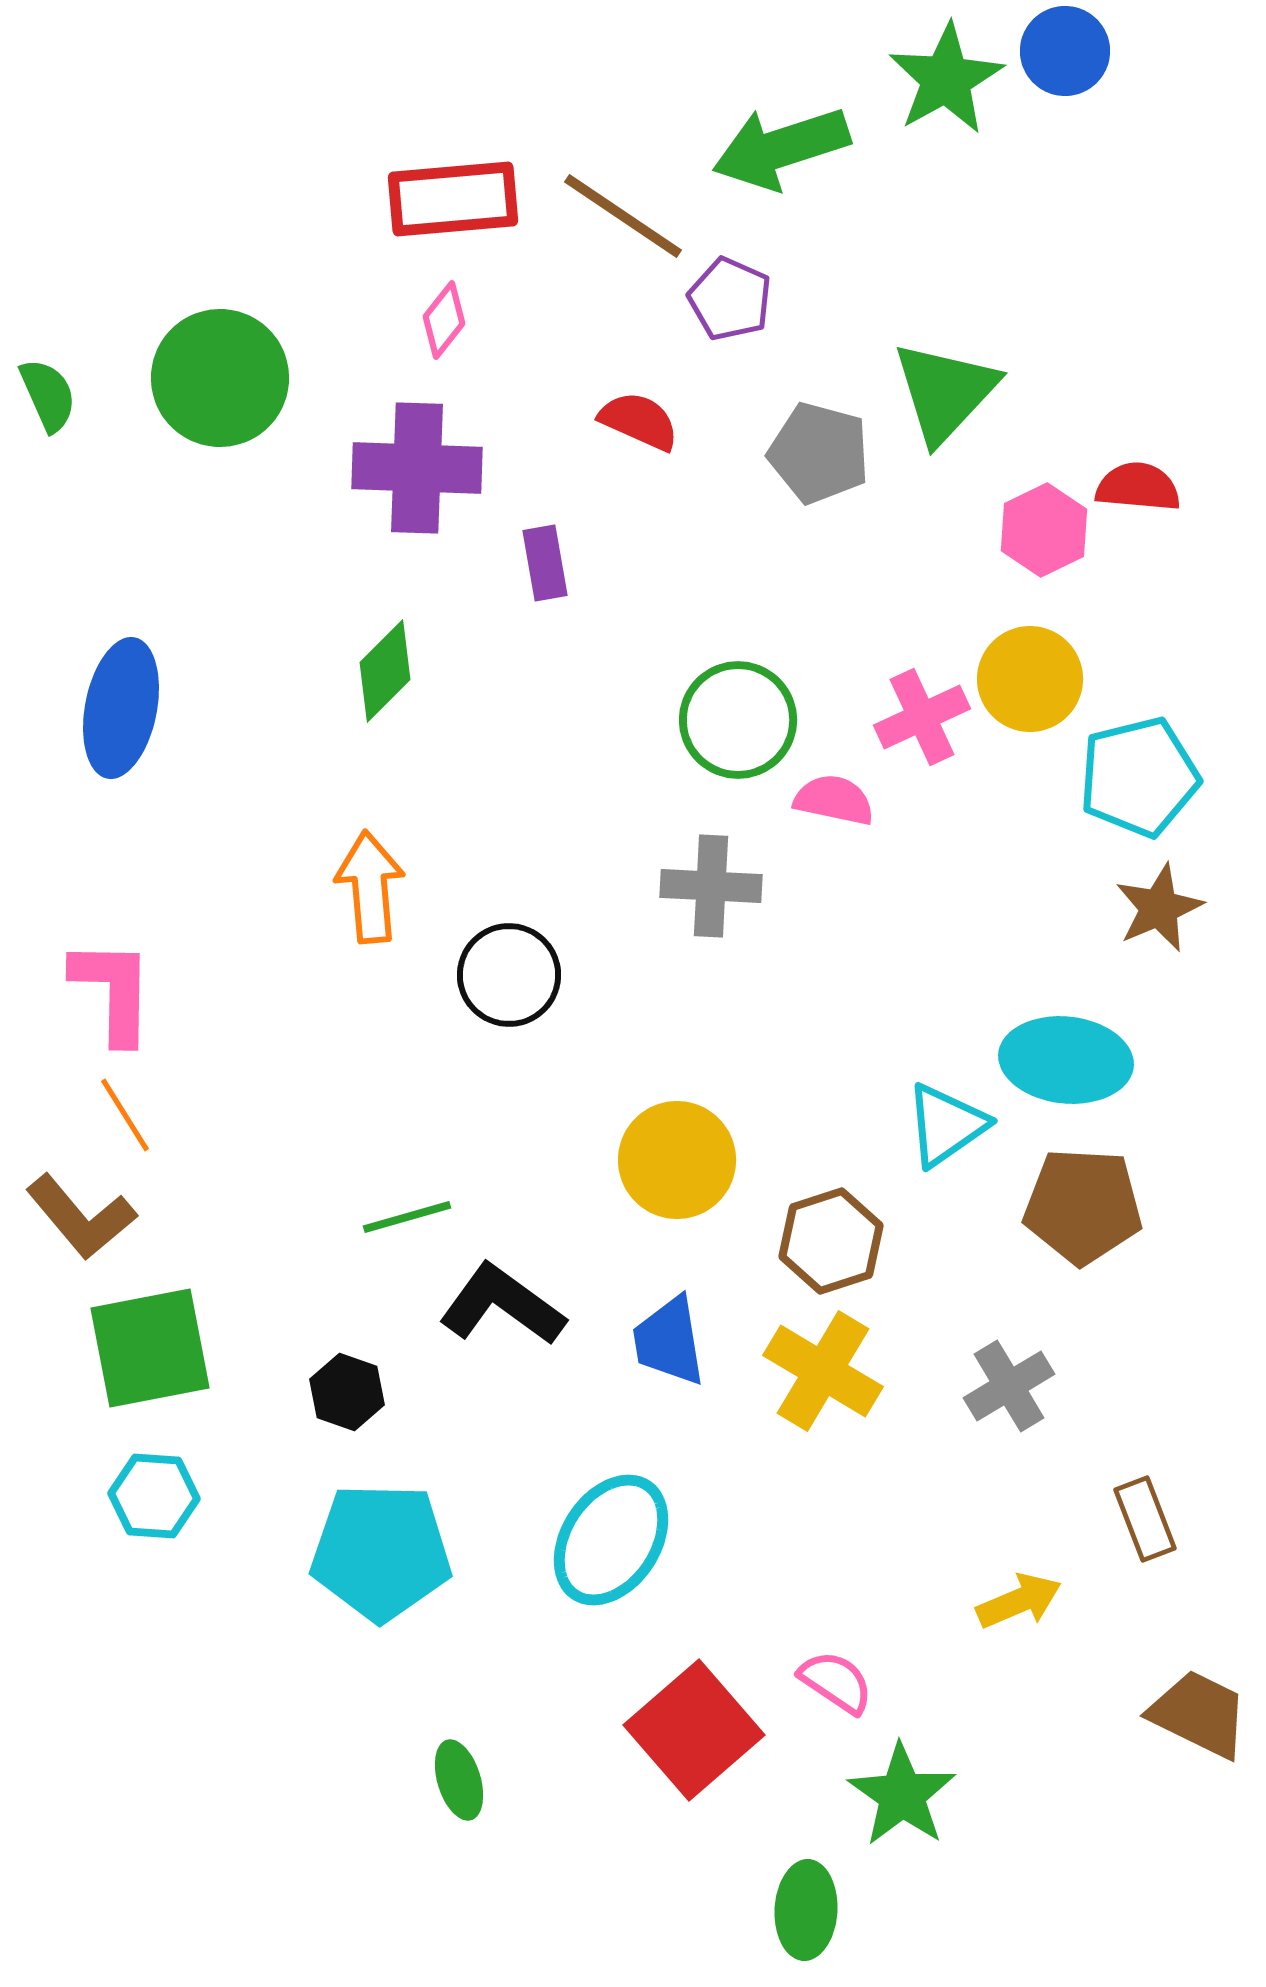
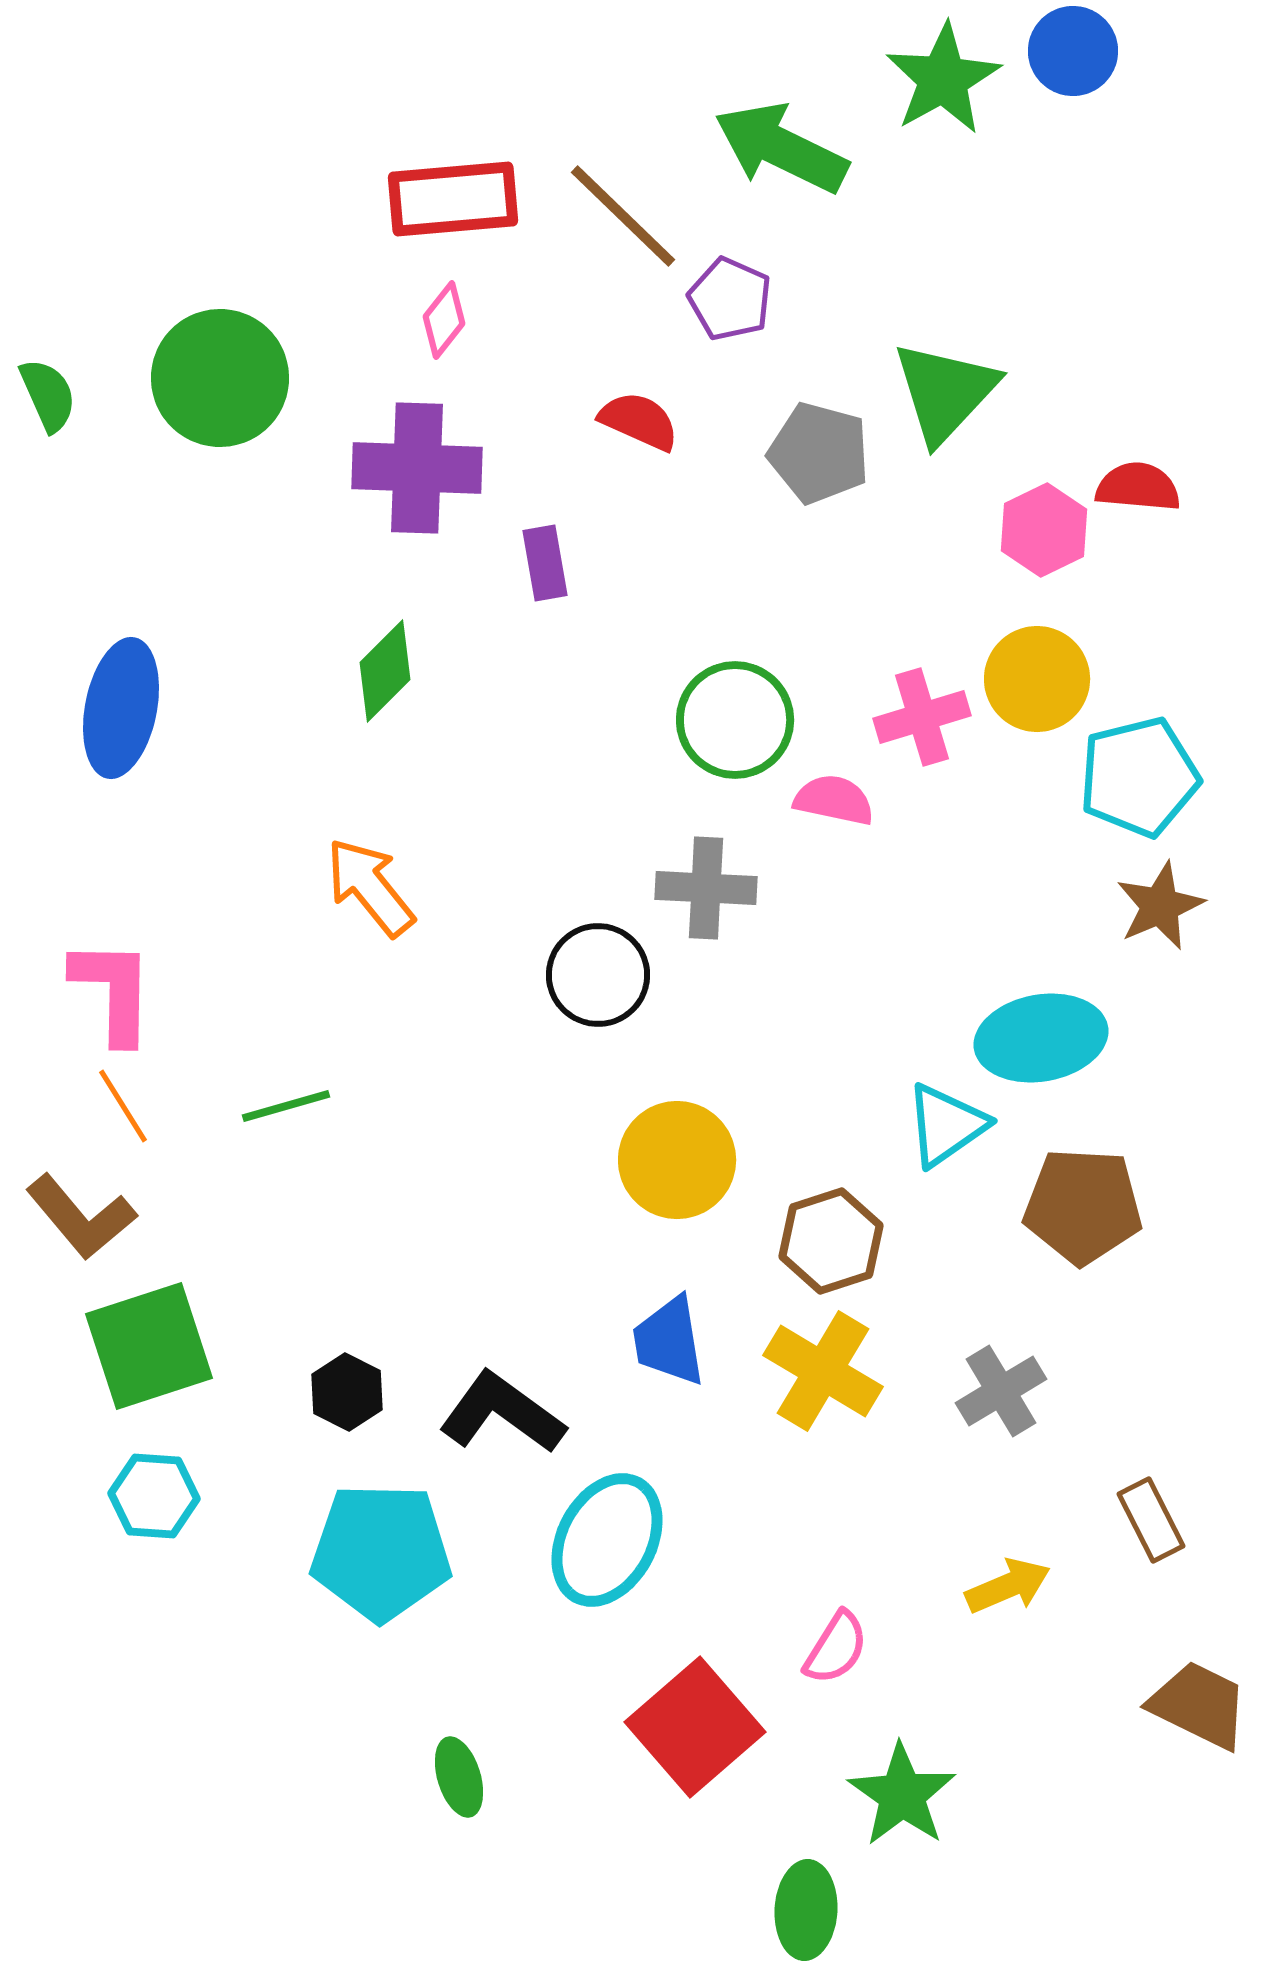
blue circle at (1065, 51): moved 8 px right
green star at (946, 79): moved 3 px left
green arrow at (781, 148): rotated 44 degrees clockwise
brown line at (623, 216): rotated 10 degrees clockwise
yellow circle at (1030, 679): moved 7 px right
pink cross at (922, 717): rotated 8 degrees clockwise
green circle at (738, 720): moved 3 px left
gray cross at (711, 886): moved 5 px left, 2 px down
orange arrow at (370, 887): rotated 34 degrees counterclockwise
brown star at (1159, 908): moved 1 px right, 2 px up
black circle at (509, 975): moved 89 px right
cyan ellipse at (1066, 1060): moved 25 px left, 22 px up; rotated 16 degrees counterclockwise
orange line at (125, 1115): moved 2 px left, 9 px up
green line at (407, 1217): moved 121 px left, 111 px up
black L-shape at (502, 1305): moved 108 px down
green square at (150, 1348): moved 1 px left, 2 px up; rotated 7 degrees counterclockwise
gray cross at (1009, 1386): moved 8 px left, 5 px down
black hexagon at (347, 1392): rotated 8 degrees clockwise
brown rectangle at (1145, 1519): moved 6 px right, 1 px down; rotated 6 degrees counterclockwise
cyan ellipse at (611, 1540): moved 4 px left; rotated 5 degrees counterclockwise
yellow arrow at (1019, 1601): moved 11 px left, 15 px up
pink semicircle at (836, 1682): moved 34 px up; rotated 88 degrees clockwise
brown trapezoid at (1199, 1714): moved 9 px up
red square at (694, 1730): moved 1 px right, 3 px up
green ellipse at (459, 1780): moved 3 px up
